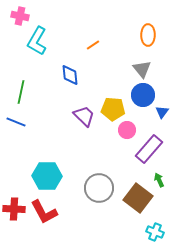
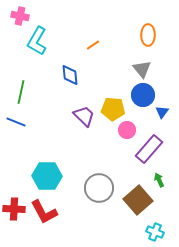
brown square: moved 2 px down; rotated 12 degrees clockwise
